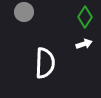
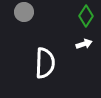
green diamond: moved 1 px right, 1 px up
